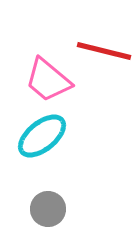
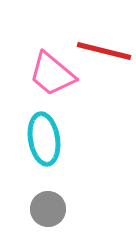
pink trapezoid: moved 4 px right, 6 px up
cyan ellipse: moved 2 px right, 3 px down; rotated 60 degrees counterclockwise
